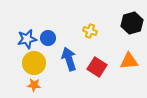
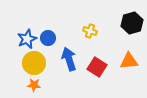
blue star: rotated 12 degrees counterclockwise
